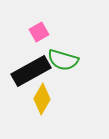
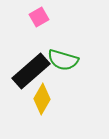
pink square: moved 15 px up
black rectangle: rotated 12 degrees counterclockwise
